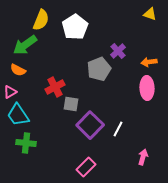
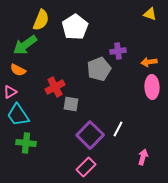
purple cross: rotated 35 degrees clockwise
pink ellipse: moved 5 px right, 1 px up
purple square: moved 10 px down
